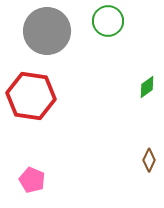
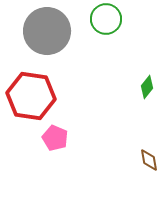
green circle: moved 2 px left, 2 px up
green diamond: rotated 15 degrees counterclockwise
brown diamond: rotated 35 degrees counterclockwise
pink pentagon: moved 23 px right, 42 px up
